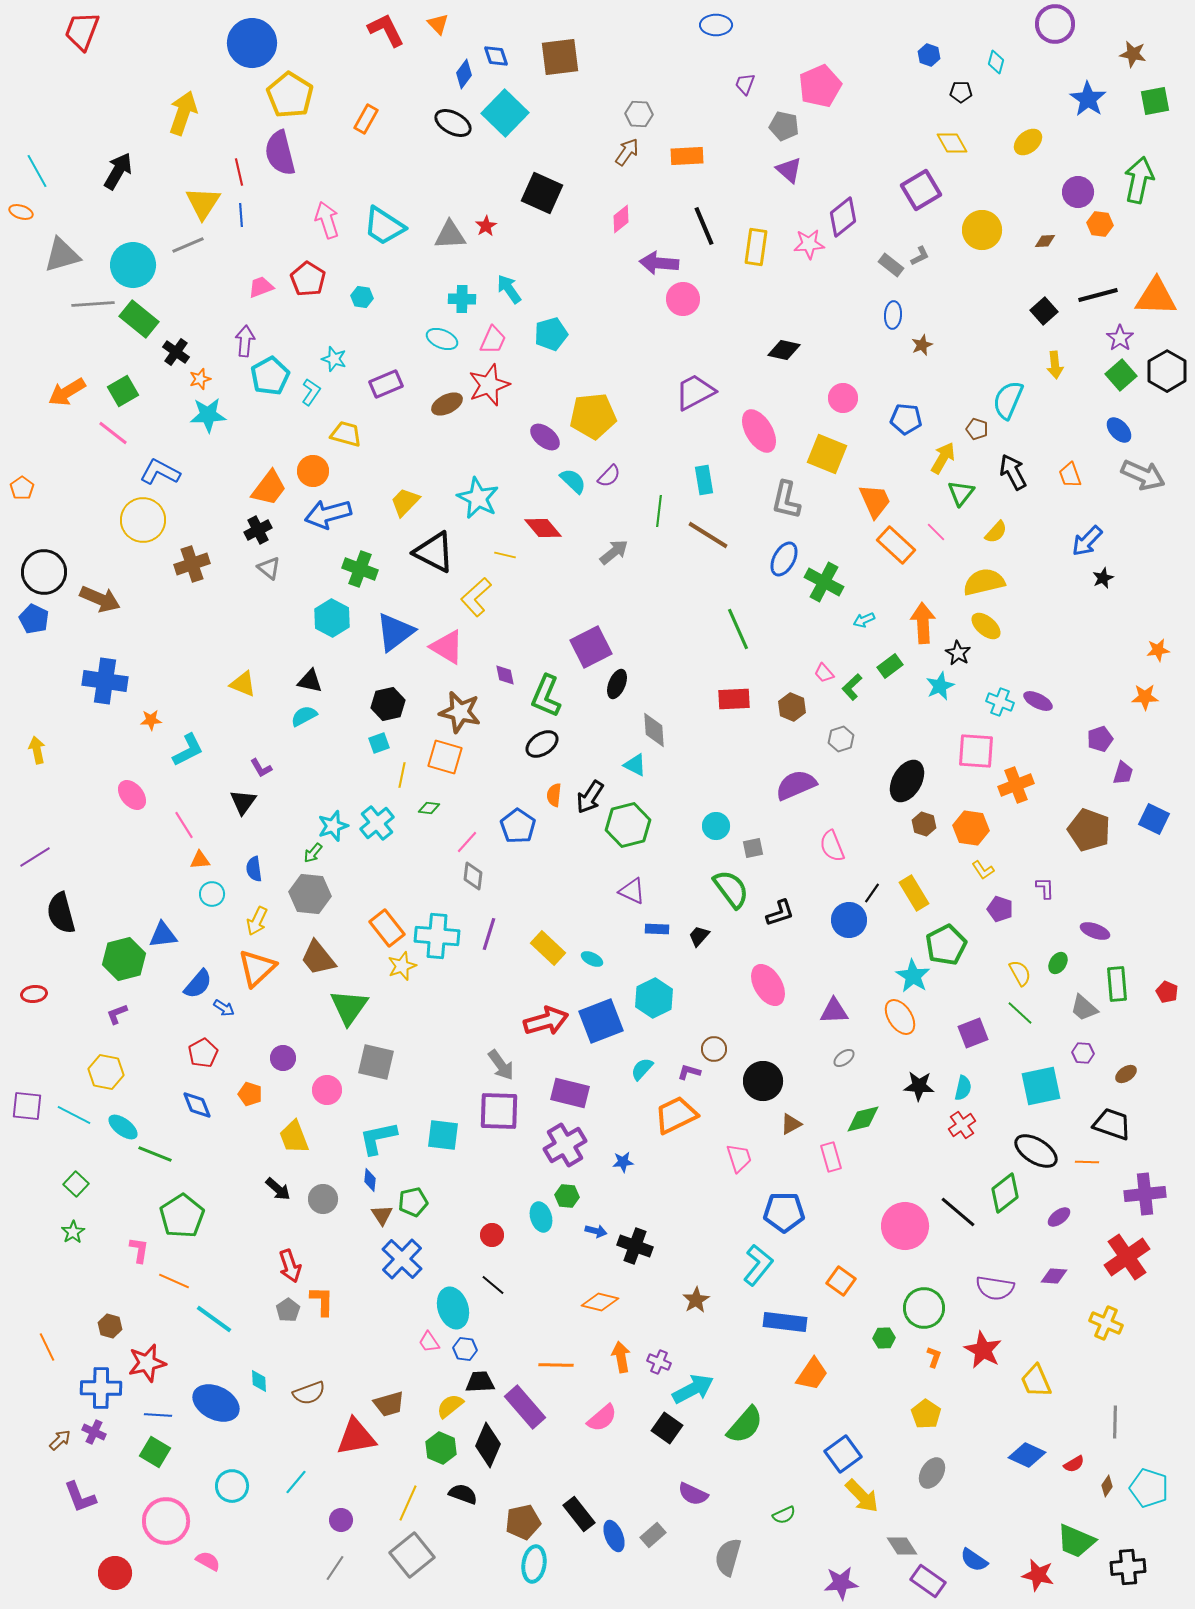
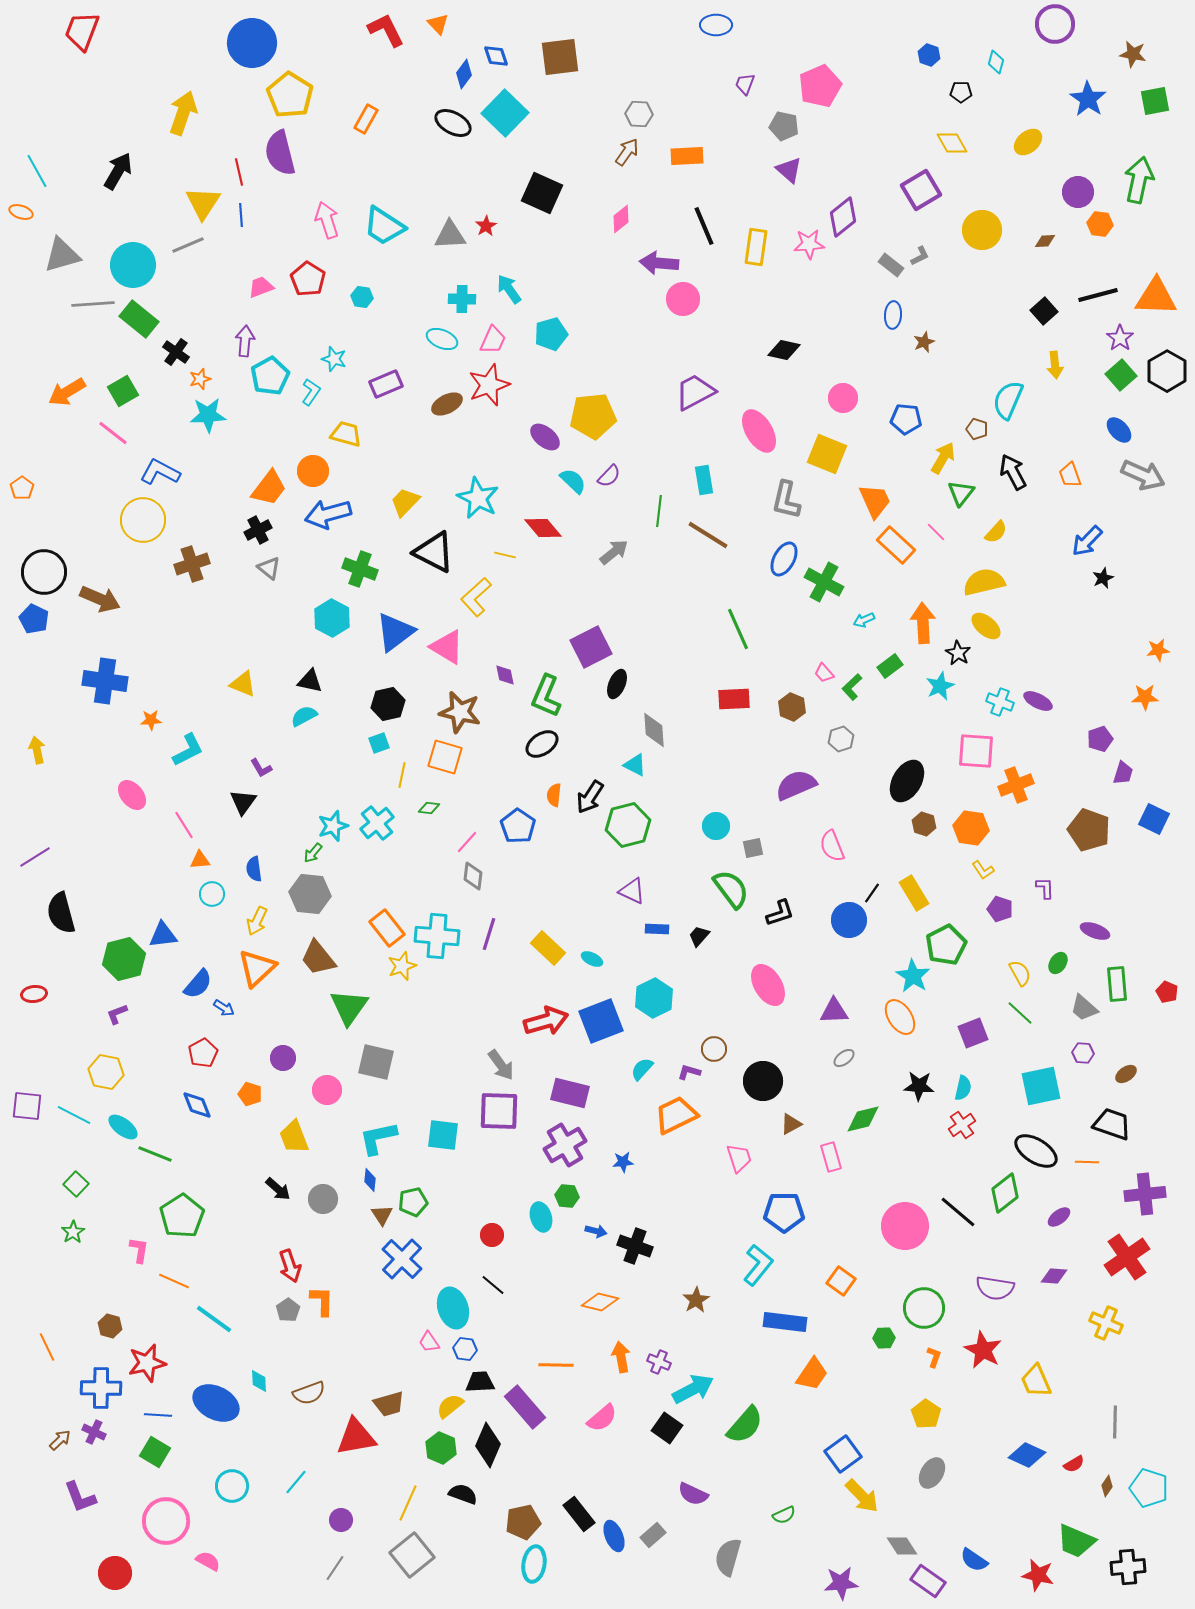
brown star at (922, 345): moved 2 px right, 3 px up
